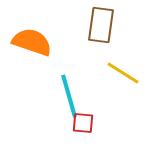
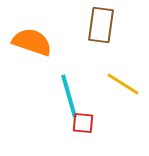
yellow line: moved 11 px down
